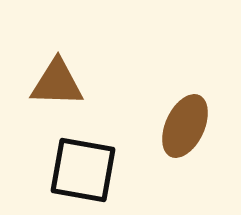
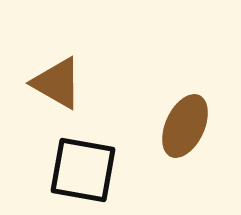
brown triangle: rotated 28 degrees clockwise
